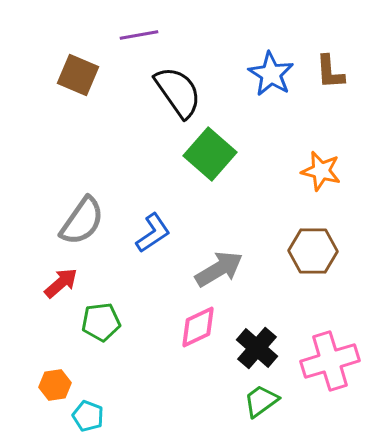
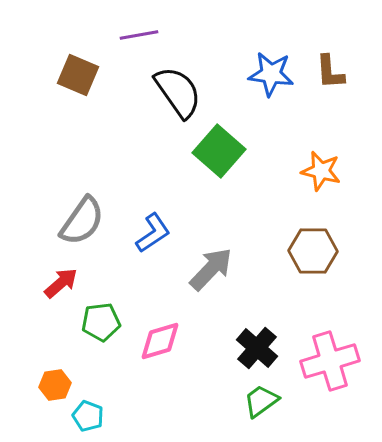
blue star: rotated 24 degrees counterclockwise
green square: moved 9 px right, 3 px up
gray arrow: moved 8 px left; rotated 15 degrees counterclockwise
pink diamond: moved 38 px left, 14 px down; rotated 9 degrees clockwise
